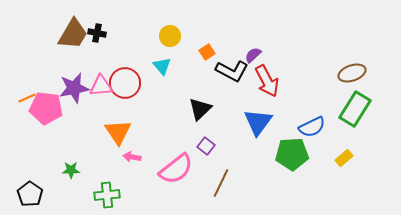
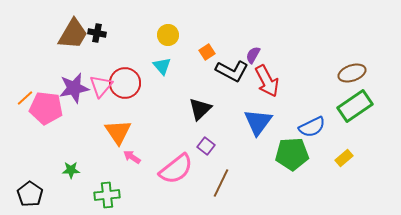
yellow circle: moved 2 px left, 1 px up
purple semicircle: rotated 18 degrees counterclockwise
pink triangle: rotated 45 degrees counterclockwise
orange line: moved 2 px left; rotated 18 degrees counterclockwise
green rectangle: moved 3 px up; rotated 24 degrees clockwise
pink arrow: rotated 24 degrees clockwise
